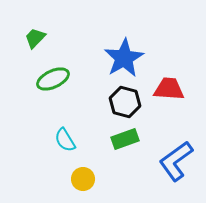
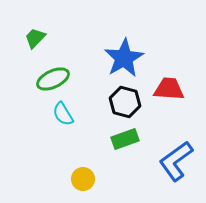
cyan semicircle: moved 2 px left, 26 px up
